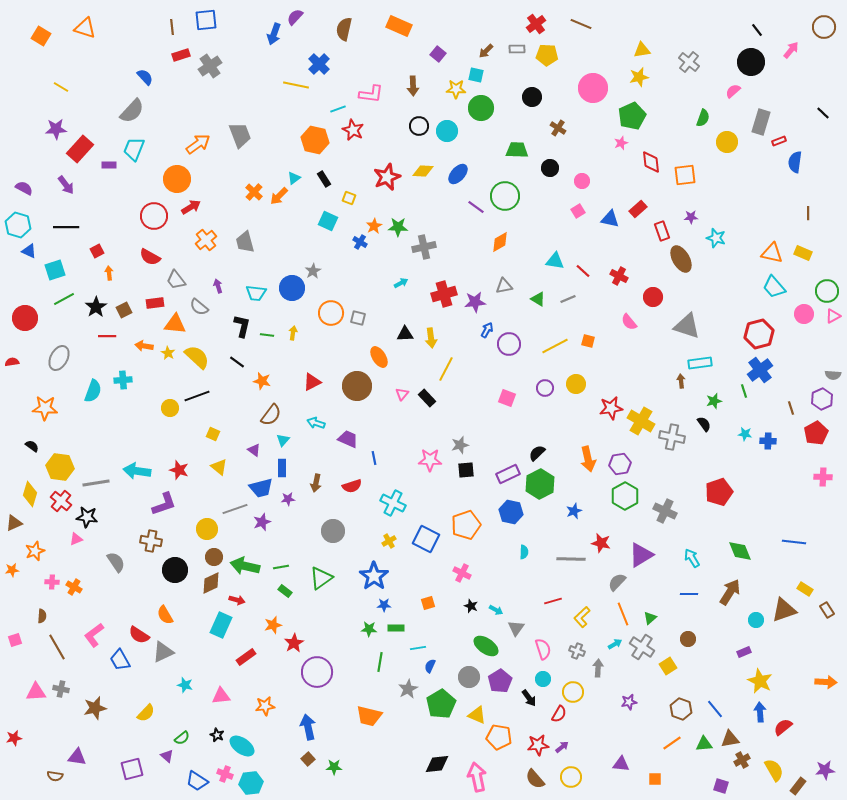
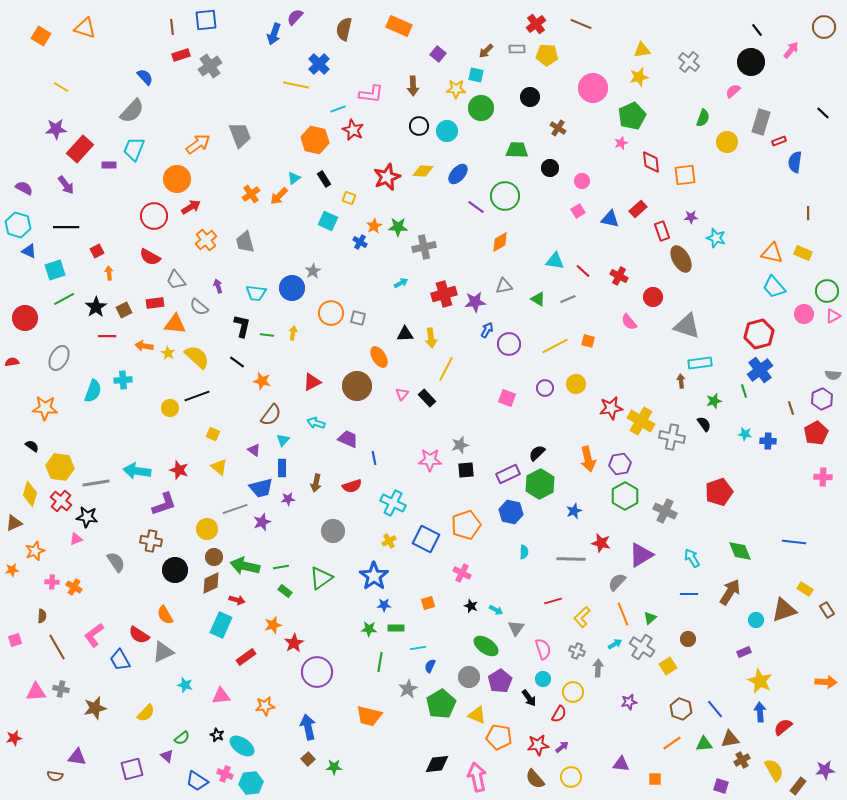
black circle at (532, 97): moved 2 px left
orange cross at (254, 192): moved 3 px left, 2 px down; rotated 12 degrees clockwise
